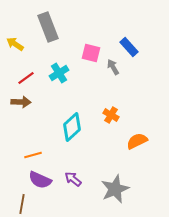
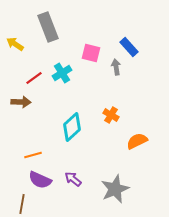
gray arrow: moved 3 px right; rotated 21 degrees clockwise
cyan cross: moved 3 px right
red line: moved 8 px right
